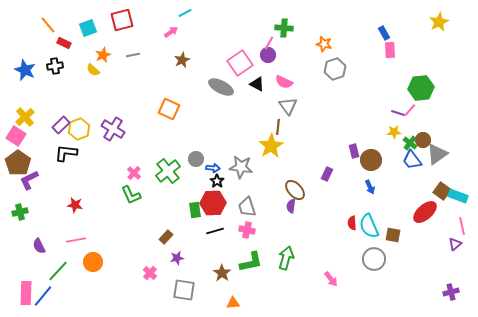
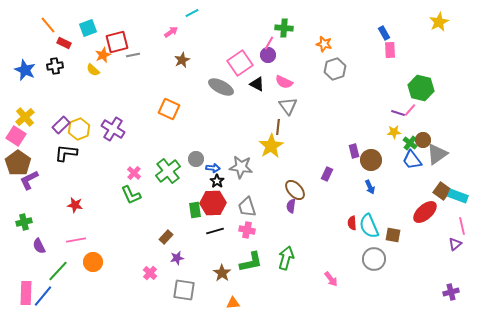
cyan line at (185, 13): moved 7 px right
red square at (122, 20): moved 5 px left, 22 px down
green hexagon at (421, 88): rotated 20 degrees clockwise
green cross at (20, 212): moved 4 px right, 10 px down
